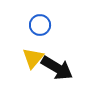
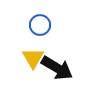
yellow triangle: rotated 10 degrees counterclockwise
